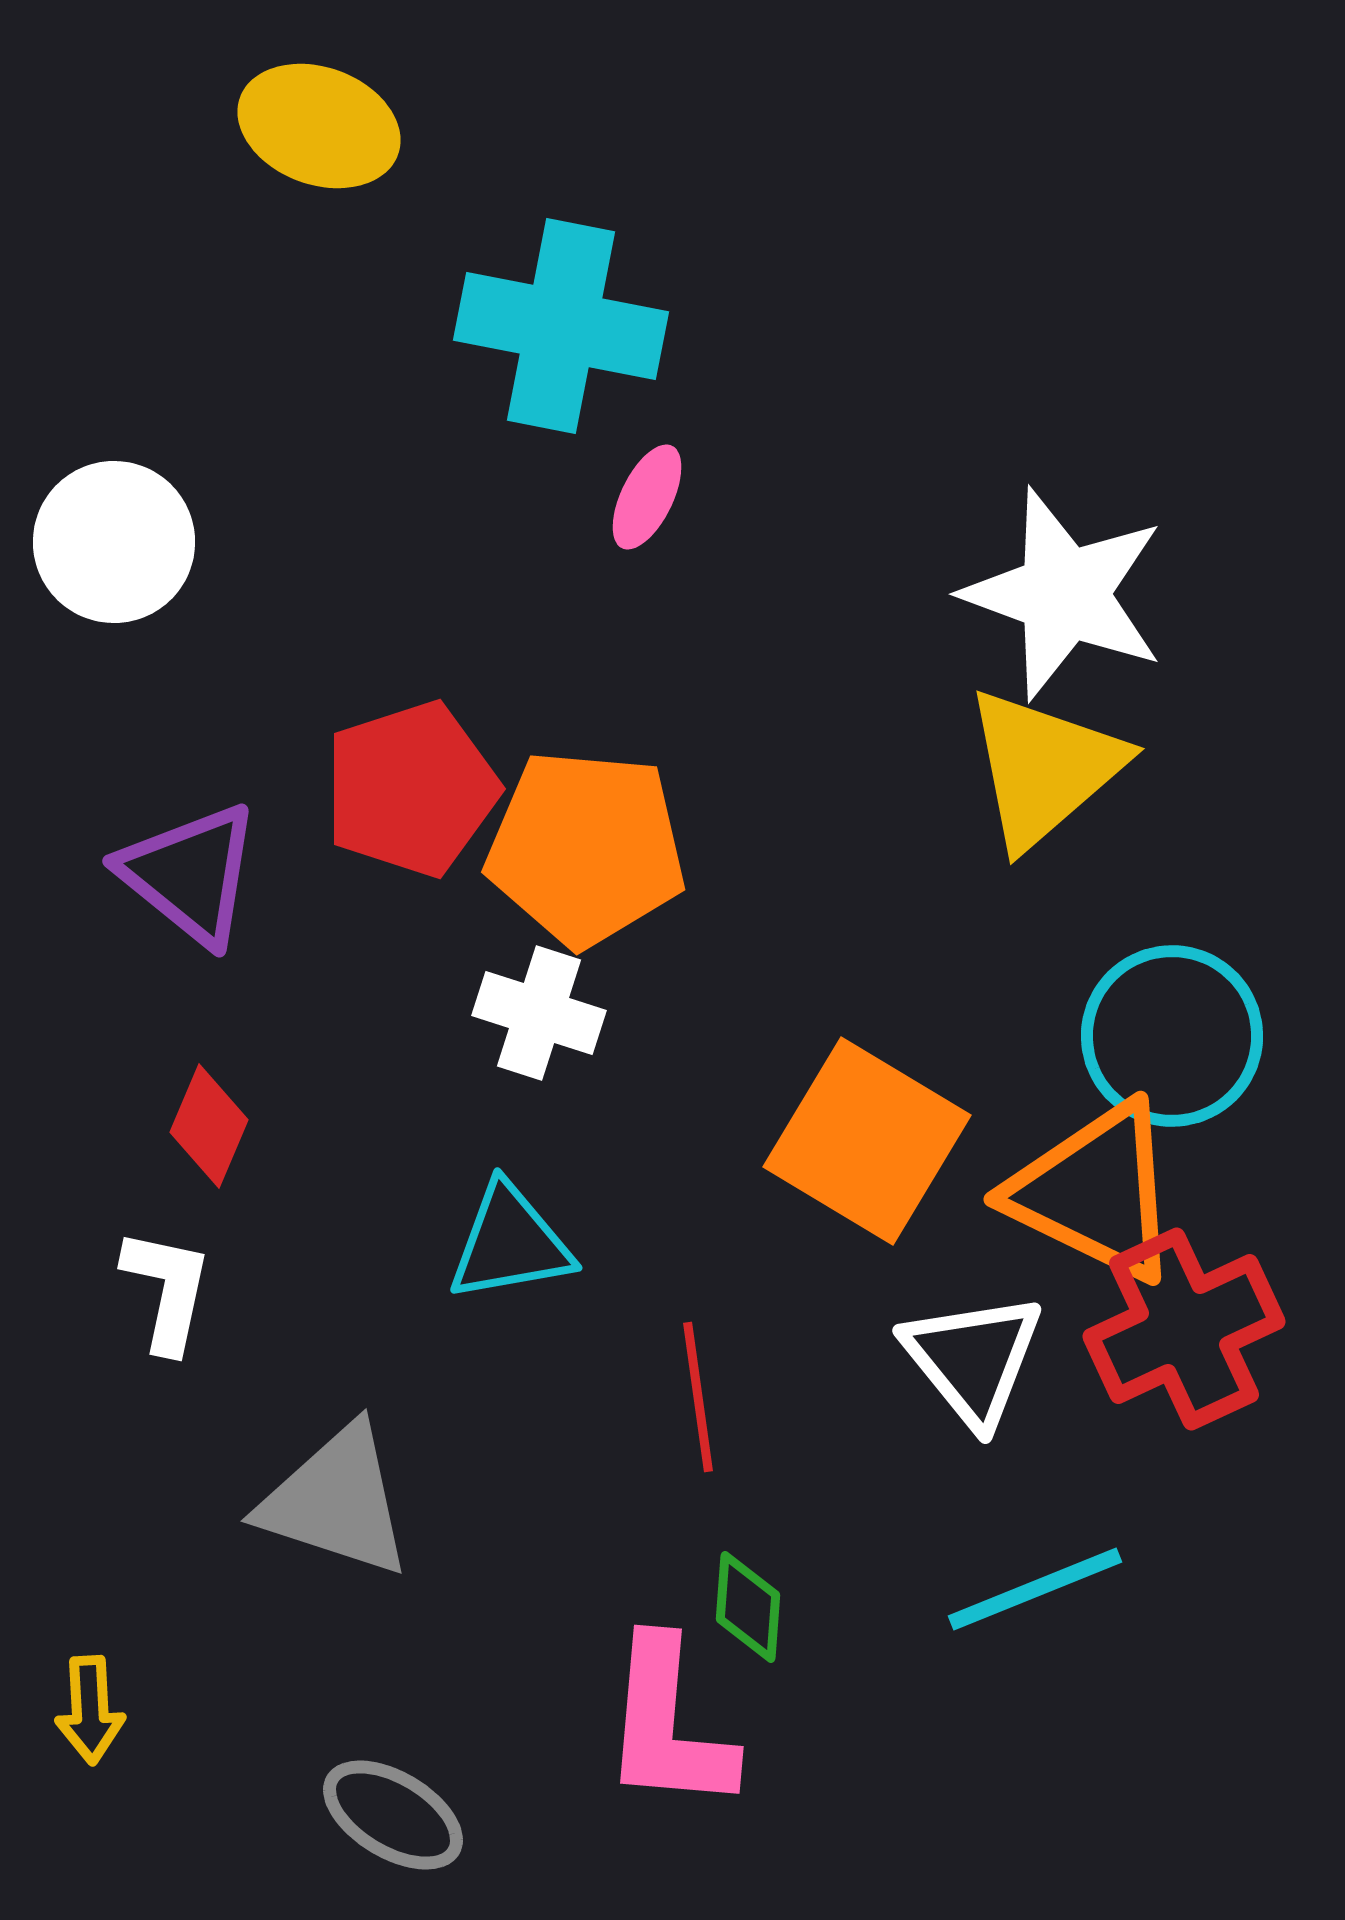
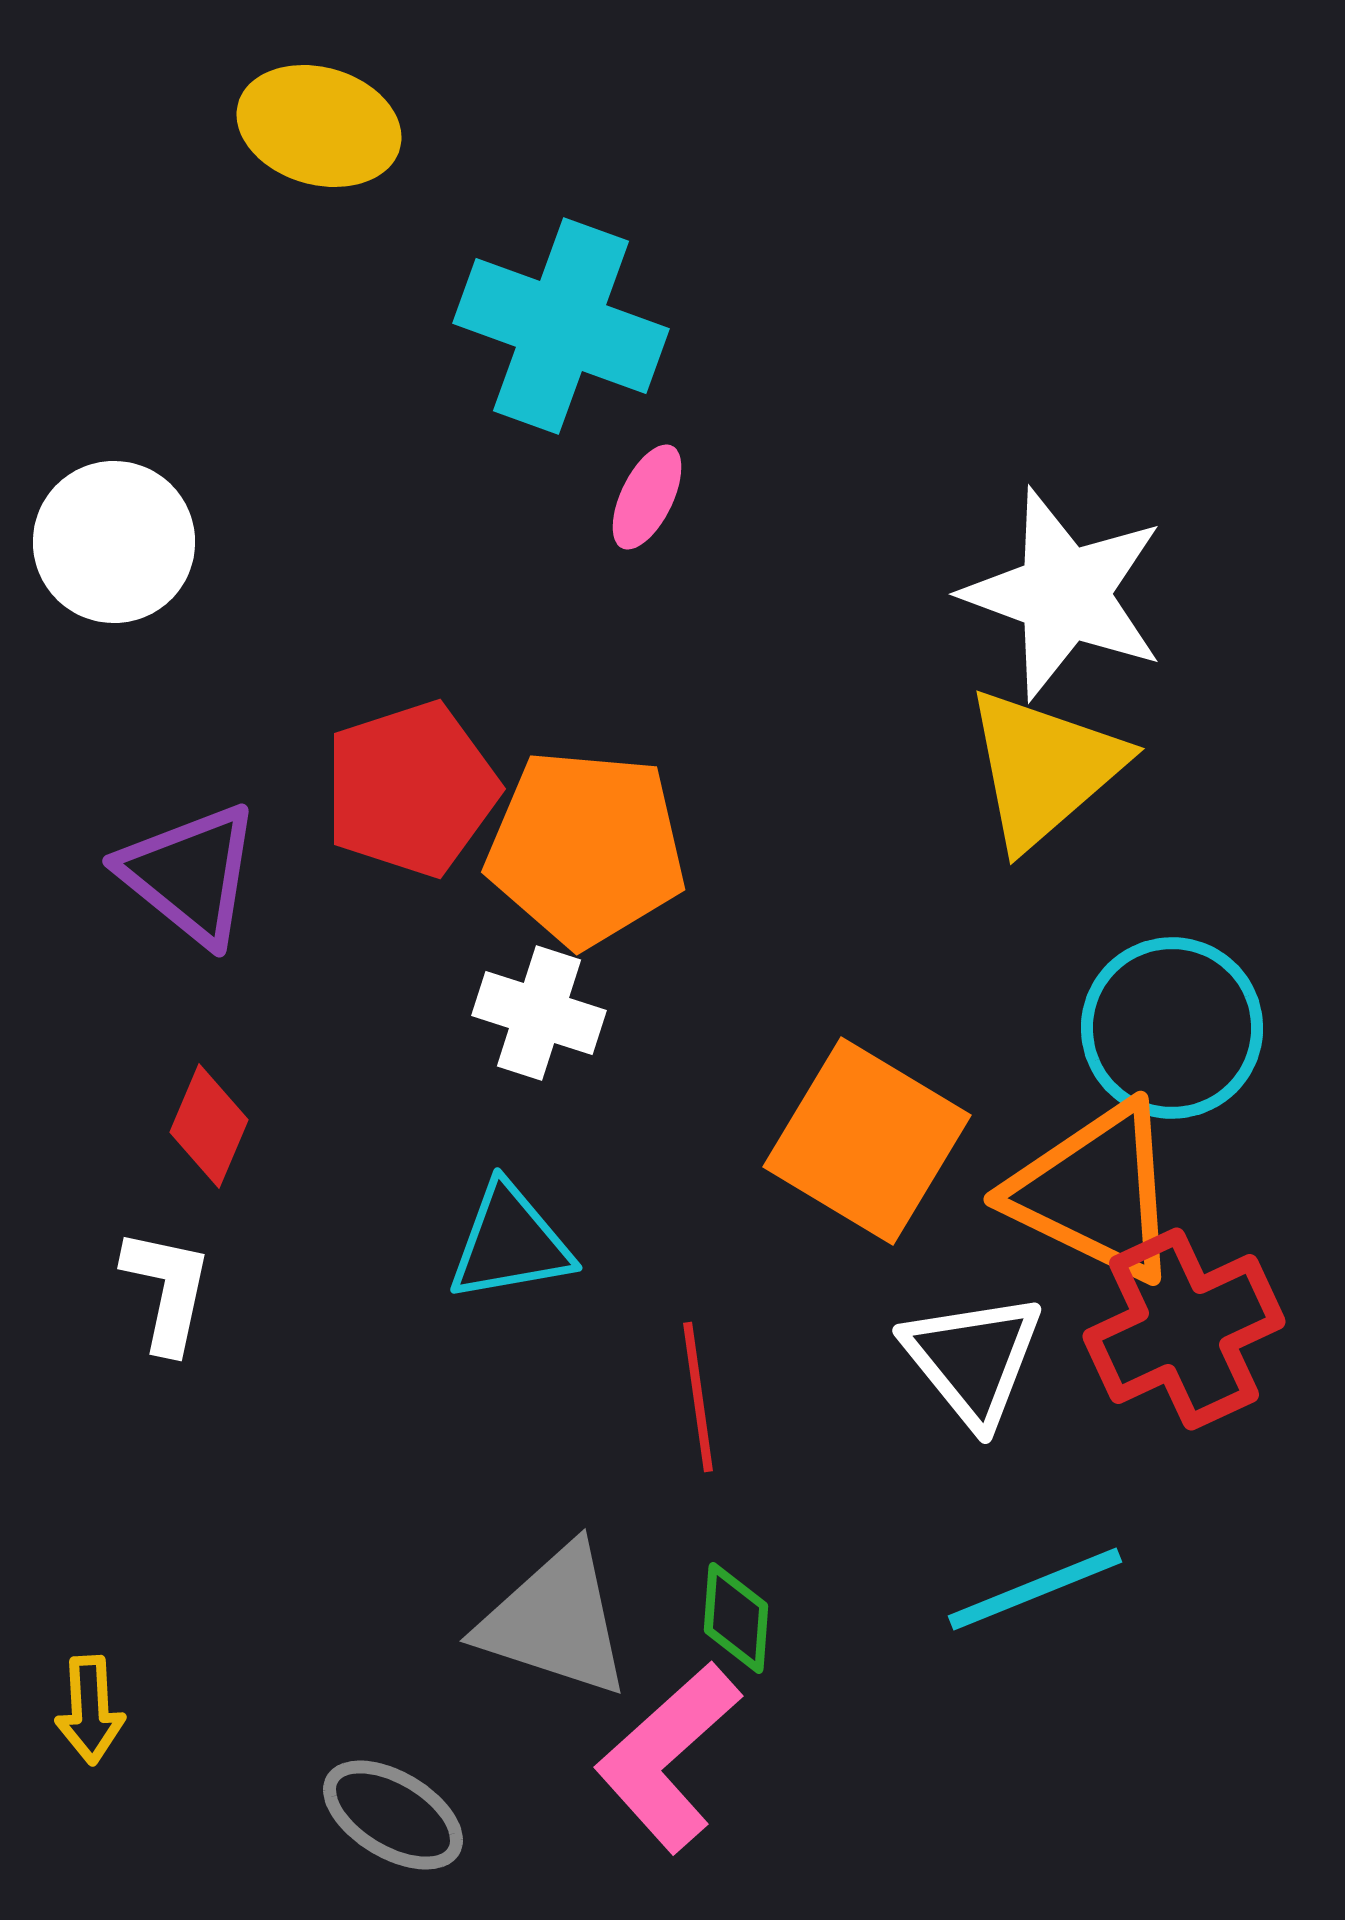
yellow ellipse: rotated 4 degrees counterclockwise
cyan cross: rotated 9 degrees clockwise
cyan circle: moved 8 px up
gray triangle: moved 219 px right, 120 px down
green diamond: moved 12 px left, 11 px down
pink L-shape: moved 32 px down; rotated 43 degrees clockwise
